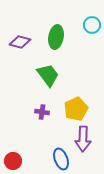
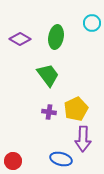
cyan circle: moved 2 px up
purple diamond: moved 3 px up; rotated 15 degrees clockwise
purple cross: moved 7 px right
blue ellipse: rotated 55 degrees counterclockwise
